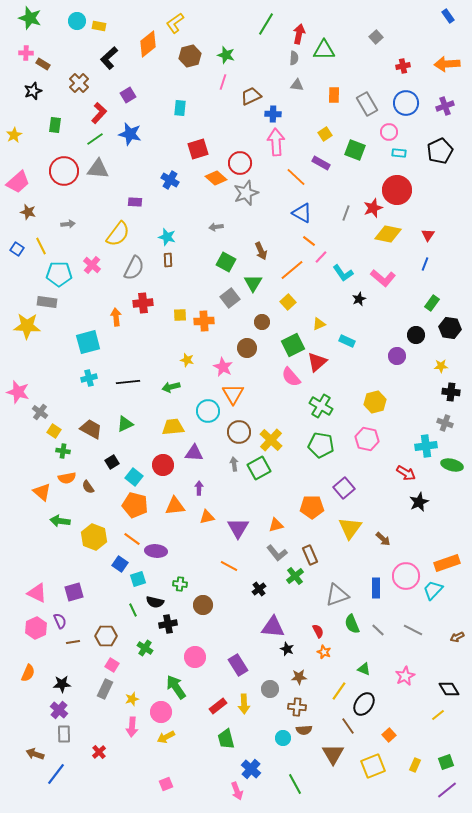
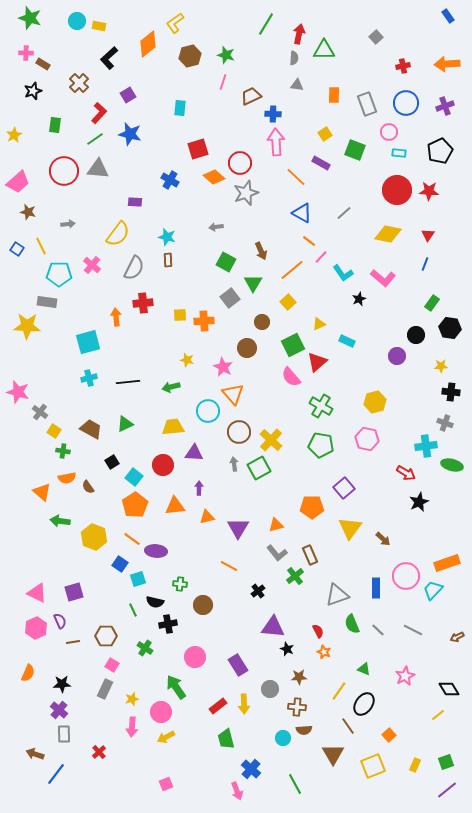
gray rectangle at (367, 104): rotated 10 degrees clockwise
orange diamond at (216, 178): moved 2 px left, 1 px up
red star at (373, 208): moved 56 px right, 17 px up; rotated 24 degrees clockwise
gray line at (346, 213): moved 2 px left; rotated 28 degrees clockwise
orange triangle at (233, 394): rotated 10 degrees counterclockwise
orange pentagon at (135, 505): rotated 25 degrees clockwise
black cross at (259, 589): moved 1 px left, 2 px down
